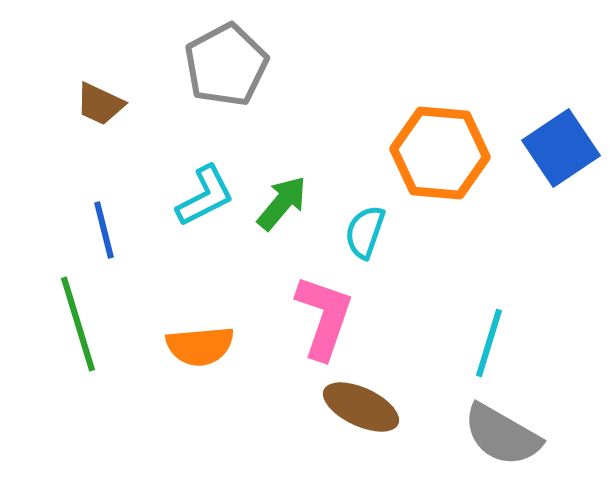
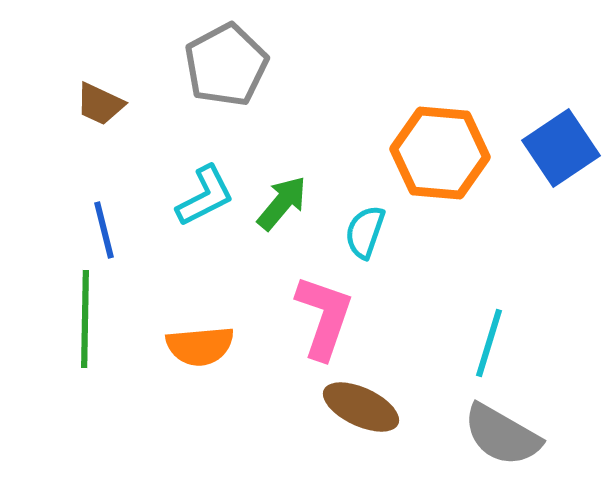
green line: moved 7 px right, 5 px up; rotated 18 degrees clockwise
